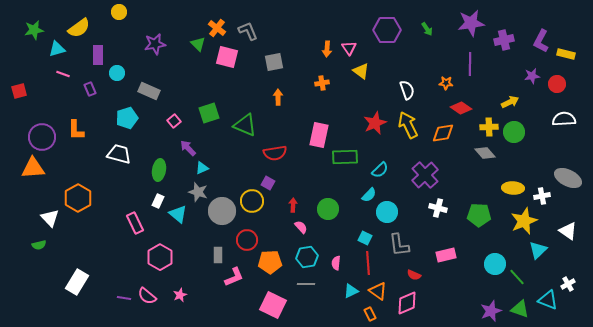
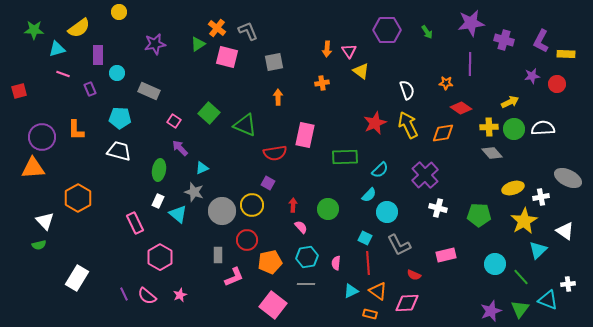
green arrow at (427, 29): moved 3 px down
green star at (34, 30): rotated 12 degrees clockwise
purple cross at (504, 40): rotated 30 degrees clockwise
green triangle at (198, 44): rotated 42 degrees clockwise
pink triangle at (349, 48): moved 3 px down
yellow rectangle at (566, 54): rotated 12 degrees counterclockwise
green square at (209, 113): rotated 30 degrees counterclockwise
cyan pentagon at (127, 118): moved 7 px left; rotated 20 degrees clockwise
white semicircle at (564, 119): moved 21 px left, 9 px down
pink square at (174, 121): rotated 16 degrees counterclockwise
green circle at (514, 132): moved 3 px up
pink rectangle at (319, 135): moved 14 px left
purple arrow at (188, 148): moved 8 px left
gray diamond at (485, 153): moved 7 px right
white trapezoid at (119, 154): moved 3 px up
yellow ellipse at (513, 188): rotated 20 degrees counterclockwise
gray star at (198, 192): moved 4 px left
white cross at (542, 196): moved 1 px left, 1 px down
yellow circle at (252, 201): moved 4 px down
white triangle at (50, 218): moved 5 px left, 3 px down
yellow star at (524, 221): rotated 8 degrees counterclockwise
white triangle at (568, 231): moved 3 px left
gray L-shape at (399, 245): rotated 20 degrees counterclockwise
orange pentagon at (270, 262): rotated 10 degrees counterclockwise
green line at (517, 277): moved 4 px right
white rectangle at (77, 282): moved 4 px up
white cross at (568, 284): rotated 24 degrees clockwise
purple line at (124, 298): moved 4 px up; rotated 56 degrees clockwise
pink diamond at (407, 303): rotated 20 degrees clockwise
pink square at (273, 305): rotated 12 degrees clockwise
green triangle at (520, 309): rotated 48 degrees clockwise
orange rectangle at (370, 314): rotated 48 degrees counterclockwise
